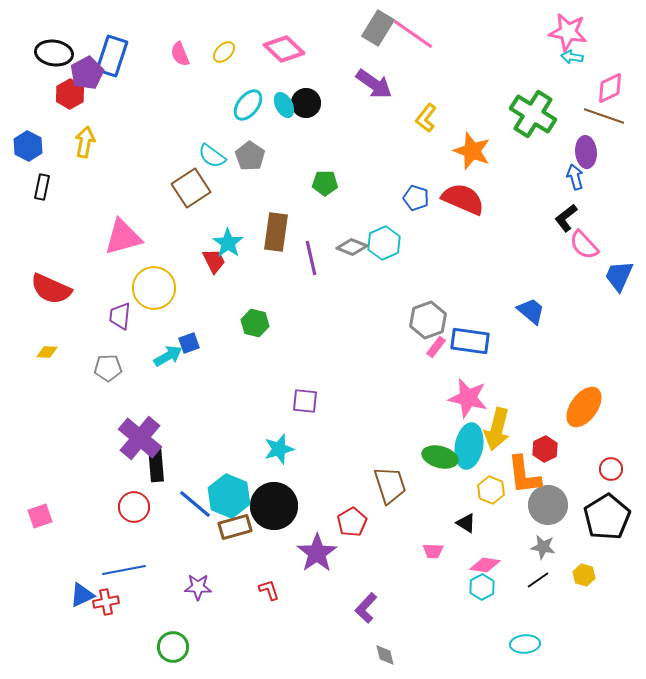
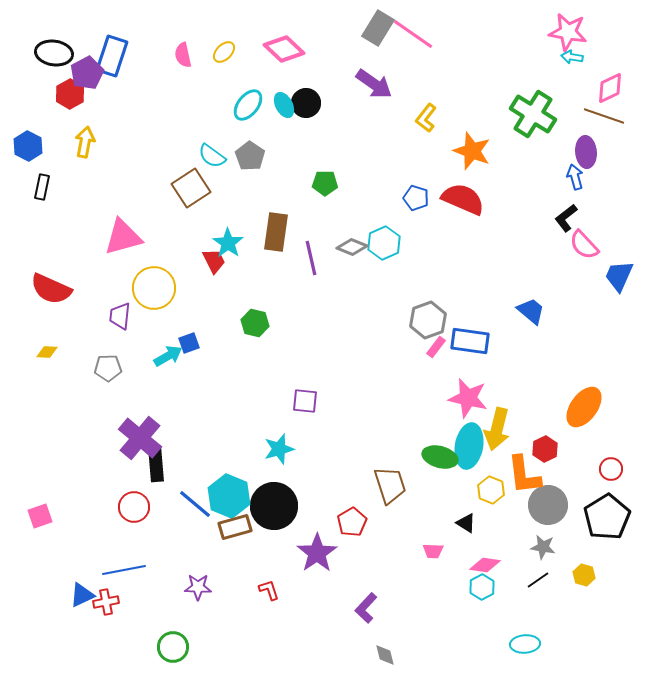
pink semicircle at (180, 54): moved 3 px right, 1 px down; rotated 10 degrees clockwise
